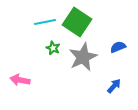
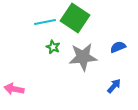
green square: moved 2 px left, 4 px up
green star: moved 1 px up
gray star: rotated 20 degrees clockwise
pink arrow: moved 6 px left, 9 px down
